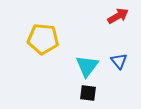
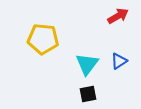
blue triangle: rotated 36 degrees clockwise
cyan triangle: moved 2 px up
black square: moved 1 px down; rotated 18 degrees counterclockwise
